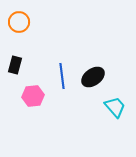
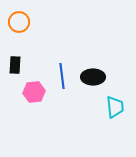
black rectangle: rotated 12 degrees counterclockwise
black ellipse: rotated 35 degrees clockwise
pink hexagon: moved 1 px right, 4 px up
cyan trapezoid: rotated 35 degrees clockwise
